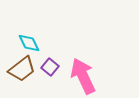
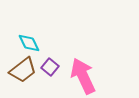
brown trapezoid: moved 1 px right, 1 px down
